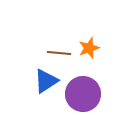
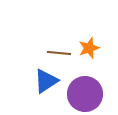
purple circle: moved 2 px right
